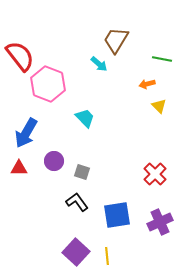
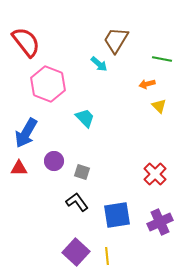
red semicircle: moved 6 px right, 14 px up
